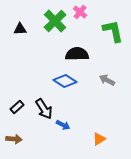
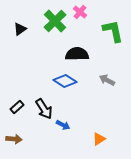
black triangle: rotated 32 degrees counterclockwise
